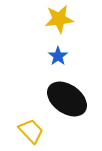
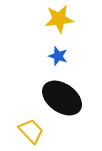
blue star: rotated 18 degrees counterclockwise
black ellipse: moved 5 px left, 1 px up
